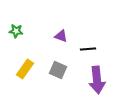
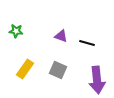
black line: moved 1 px left, 6 px up; rotated 21 degrees clockwise
